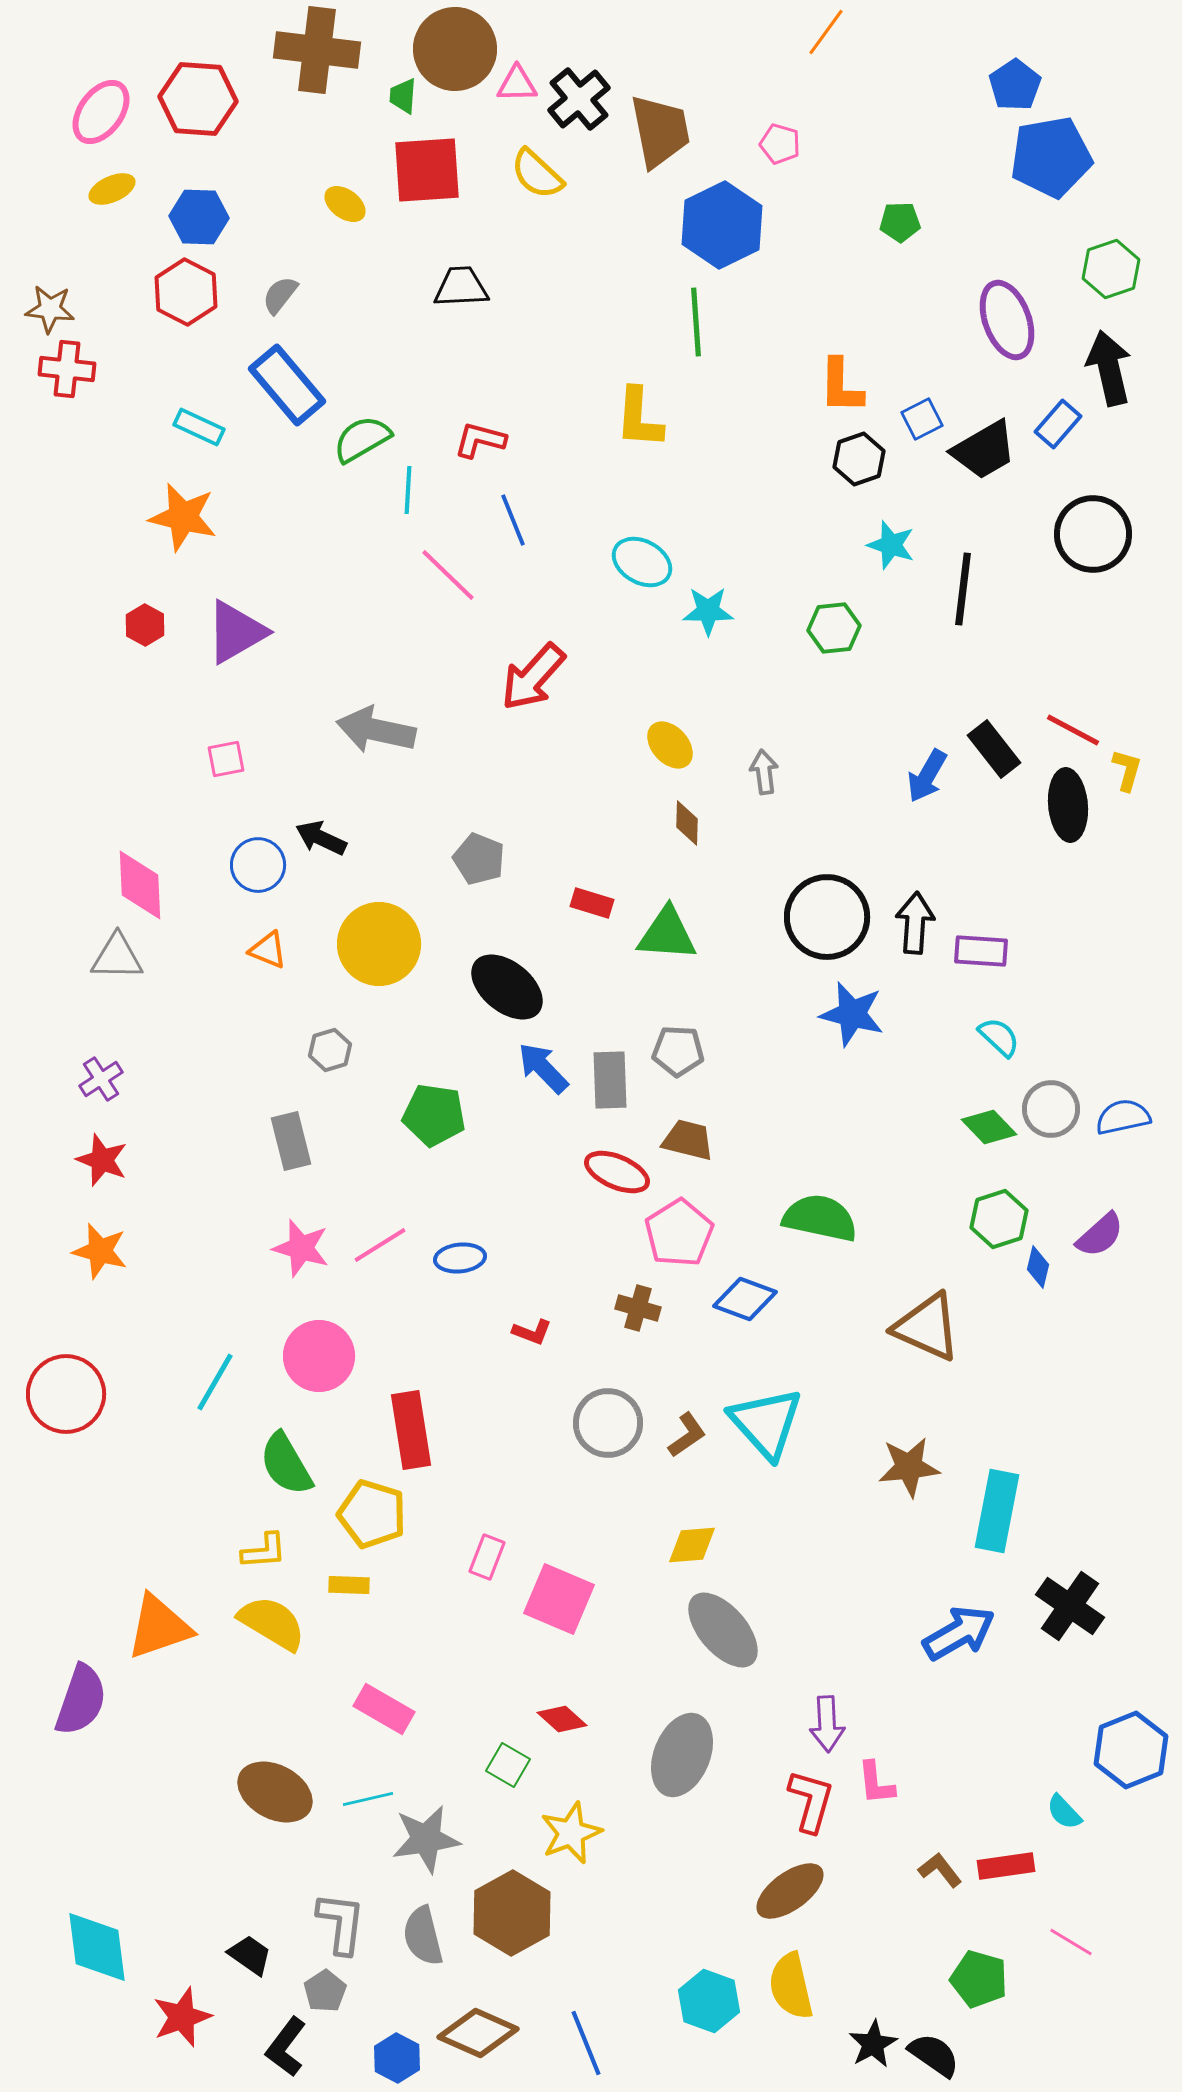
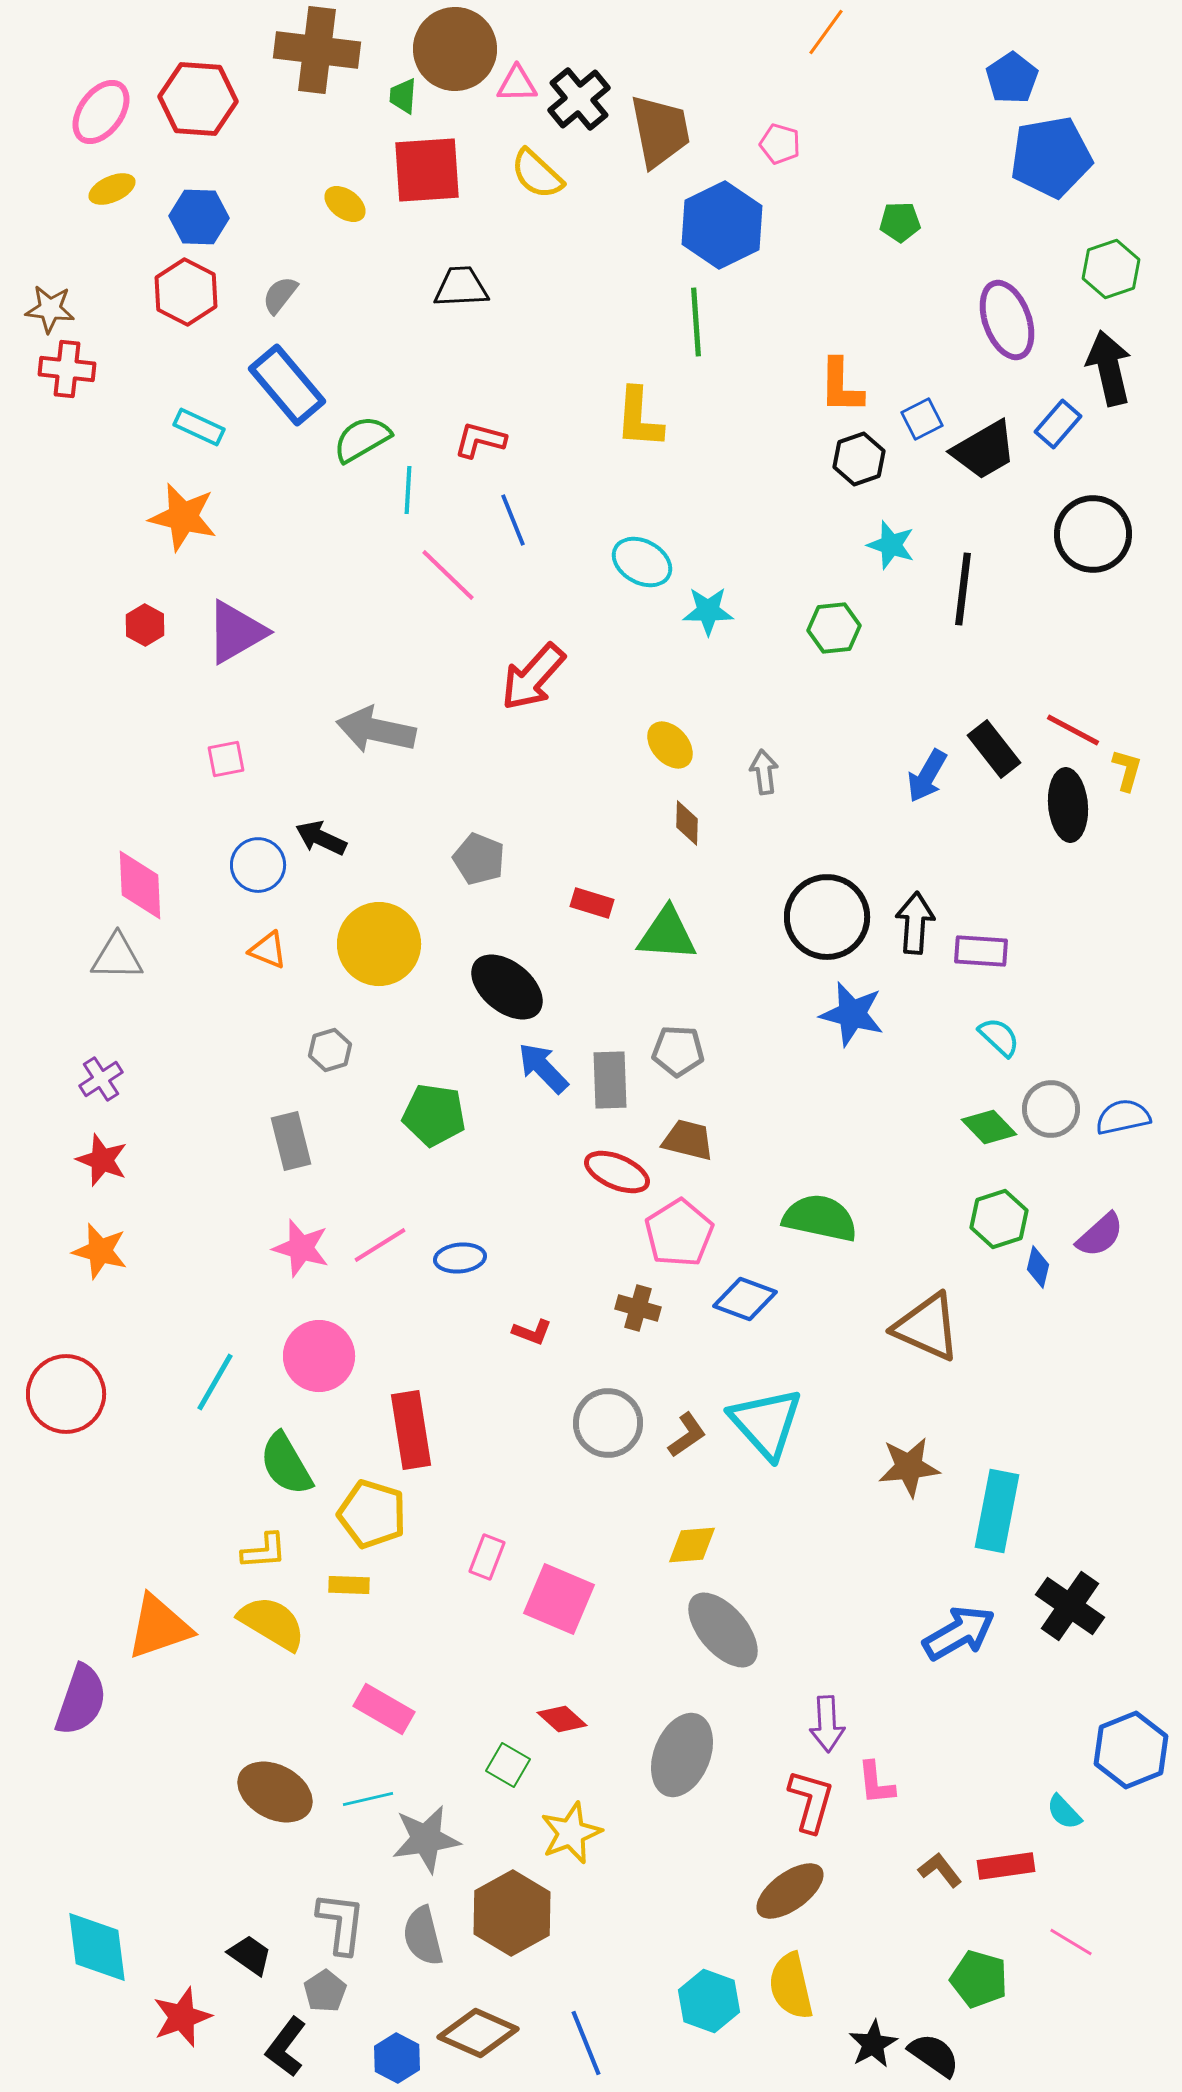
blue pentagon at (1015, 85): moved 3 px left, 7 px up
